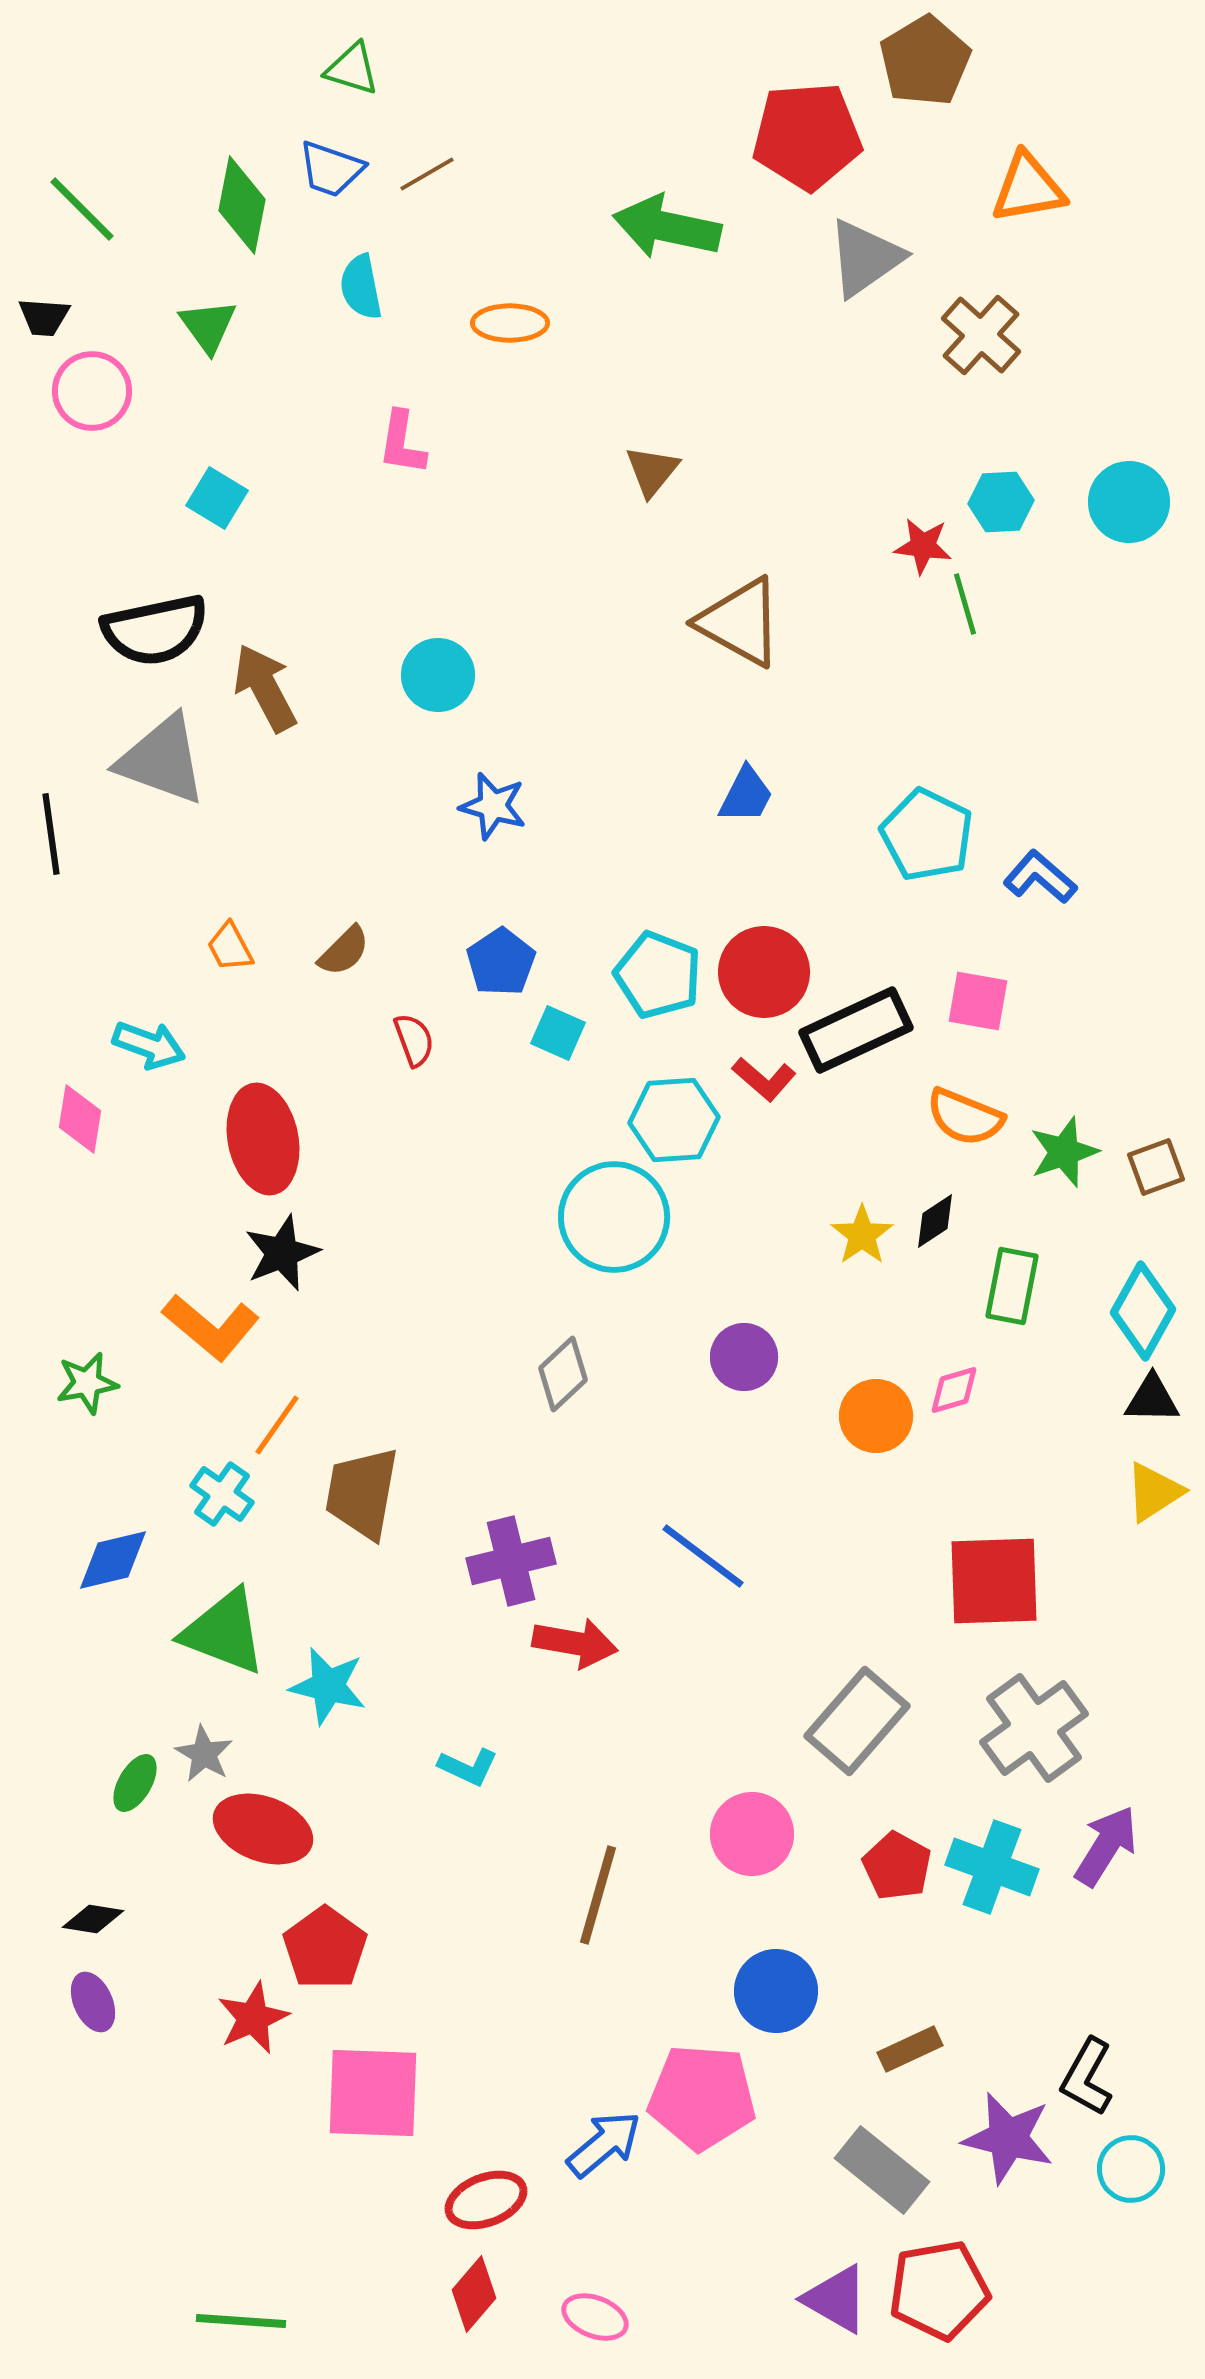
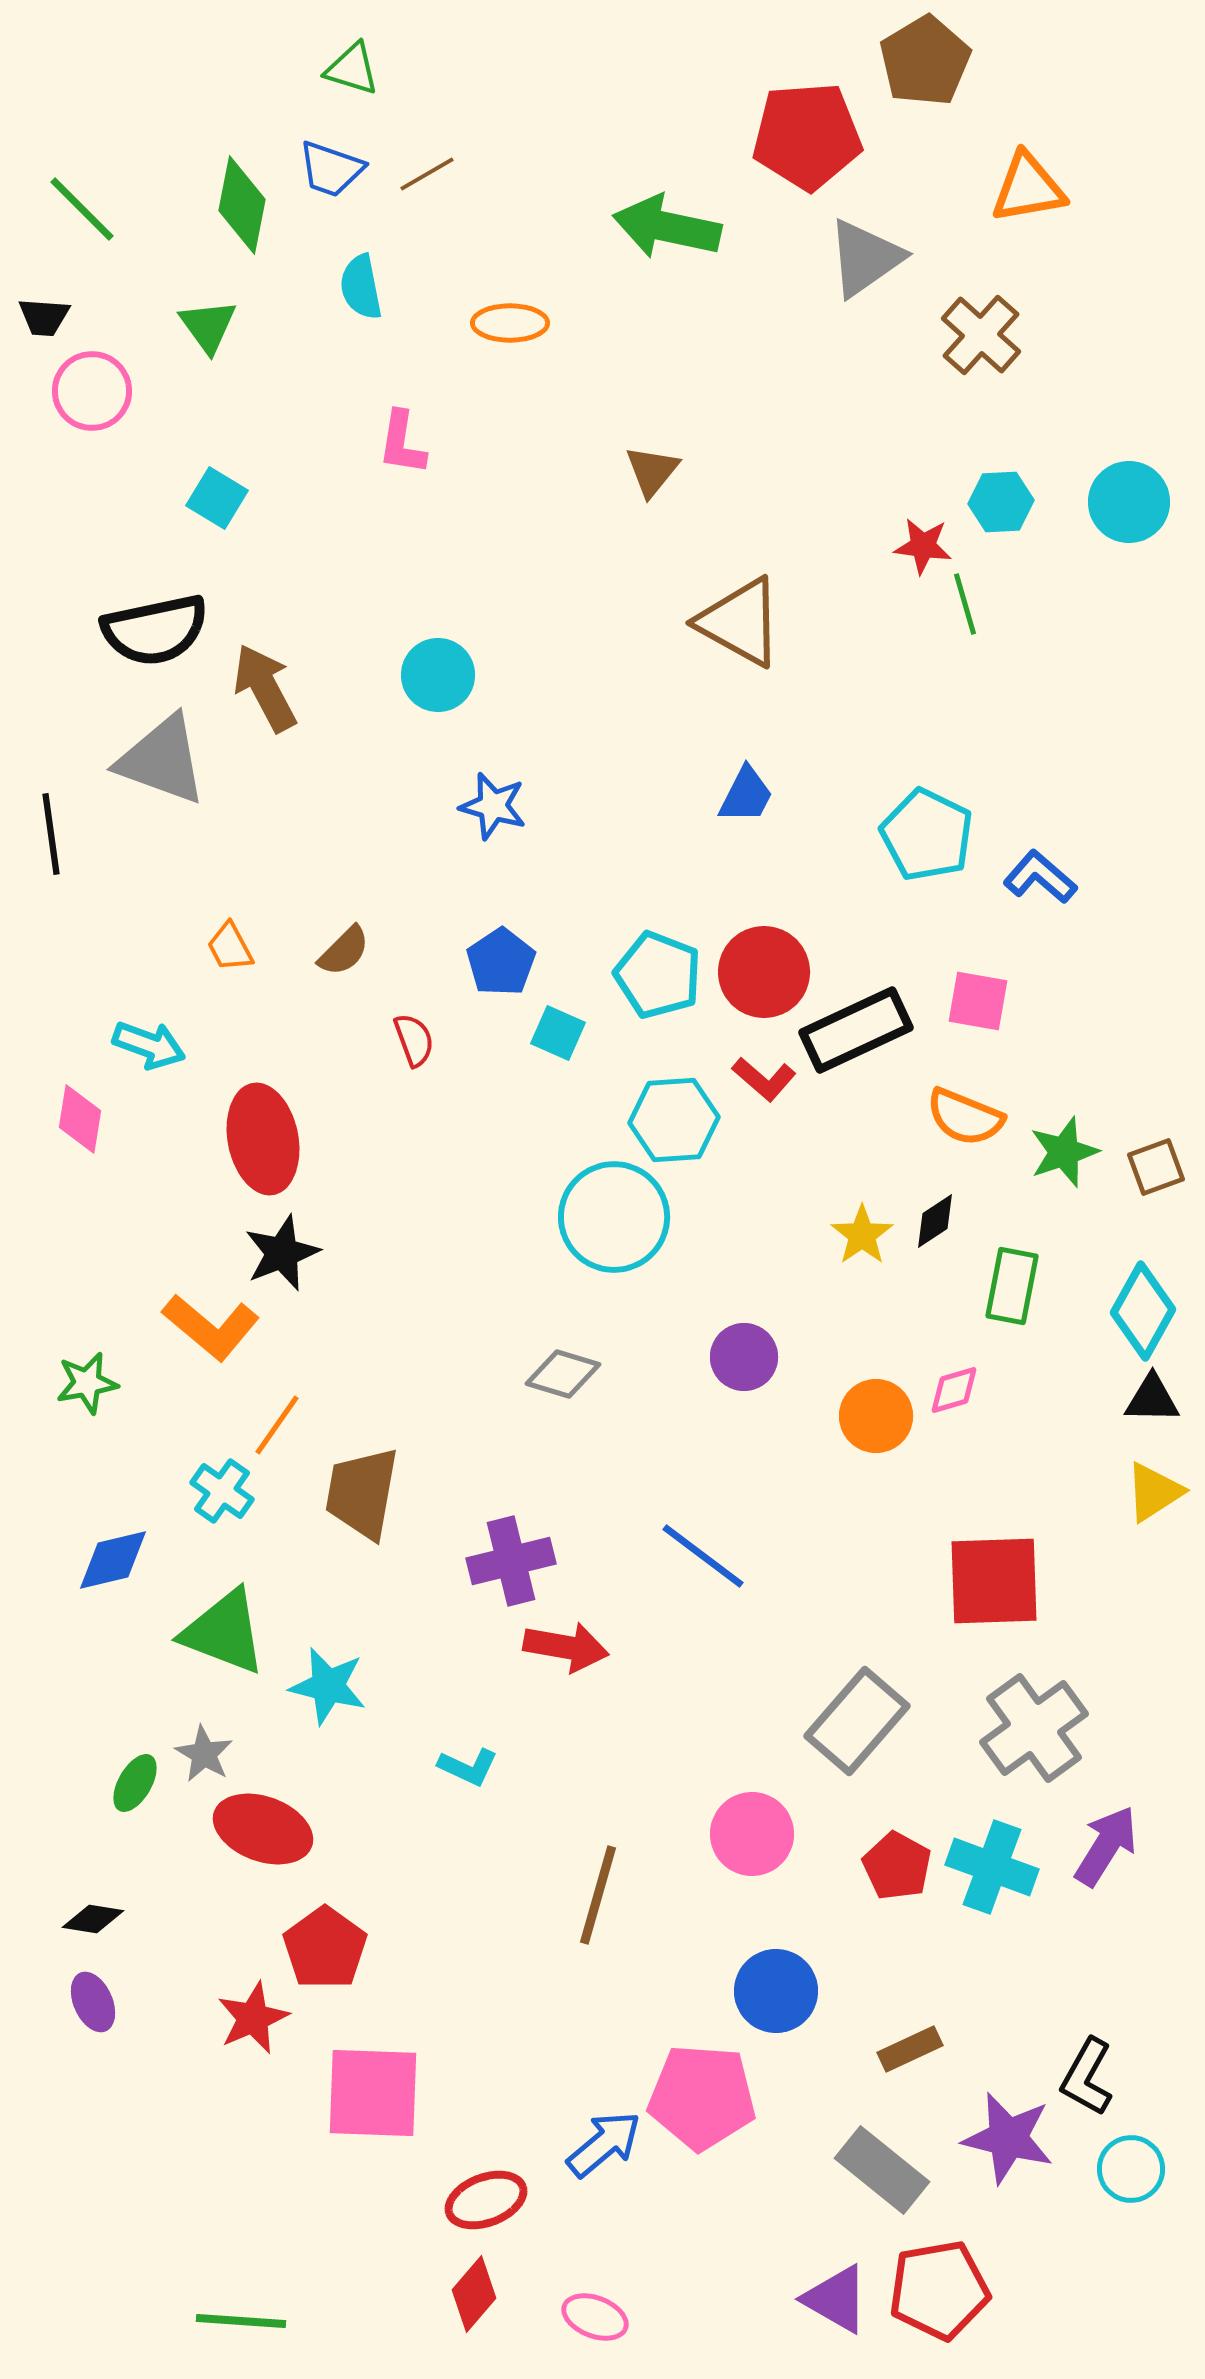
gray diamond at (563, 1374): rotated 60 degrees clockwise
cyan cross at (222, 1494): moved 3 px up
red arrow at (575, 1643): moved 9 px left, 4 px down
